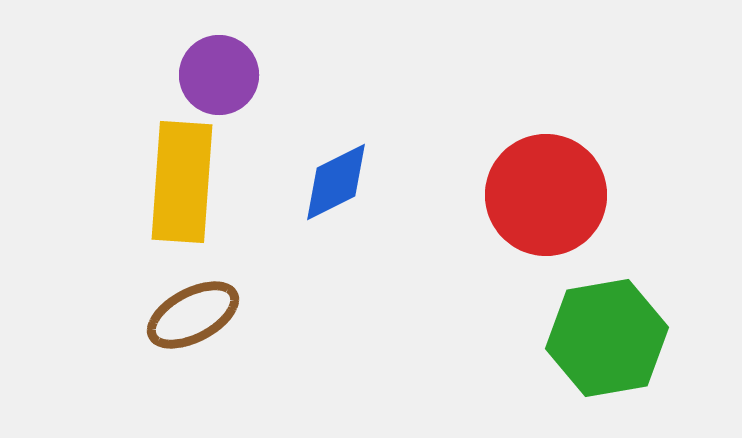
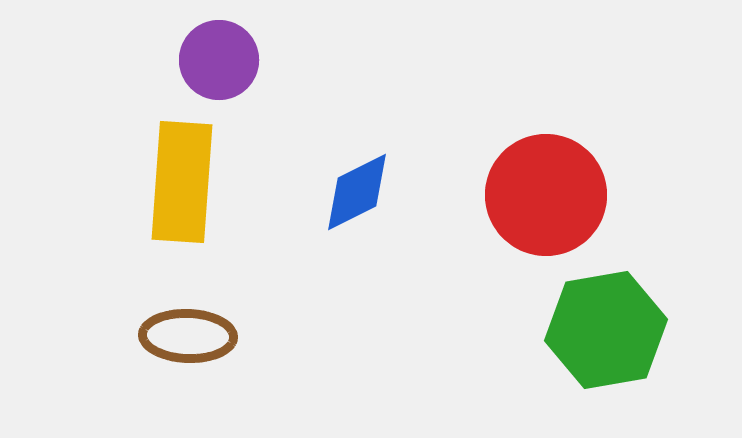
purple circle: moved 15 px up
blue diamond: moved 21 px right, 10 px down
brown ellipse: moved 5 px left, 21 px down; rotated 30 degrees clockwise
green hexagon: moved 1 px left, 8 px up
